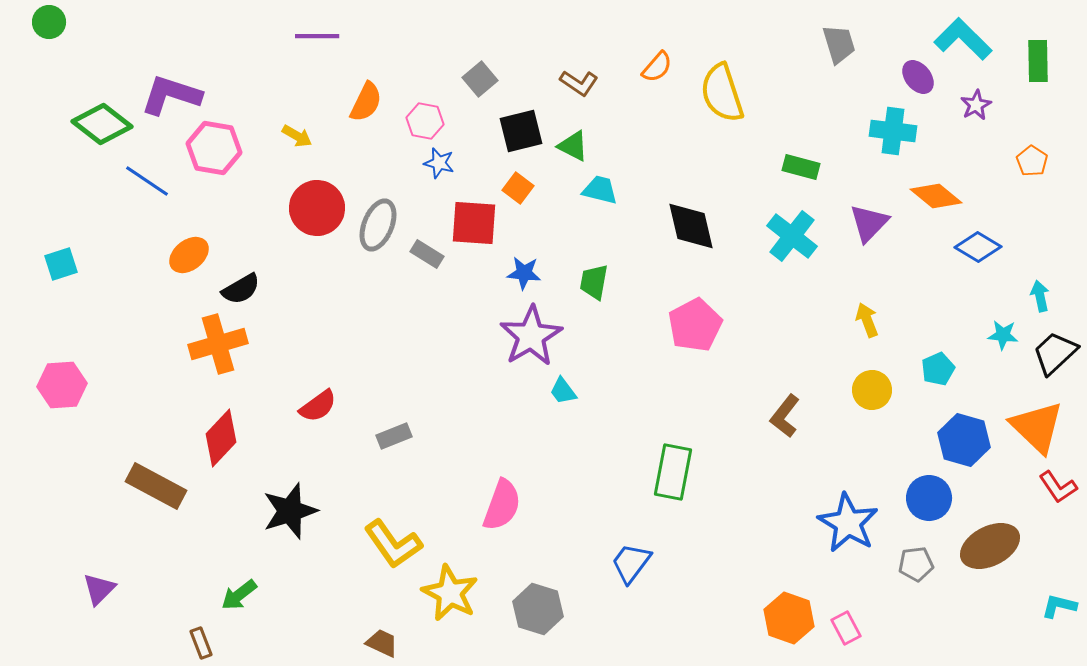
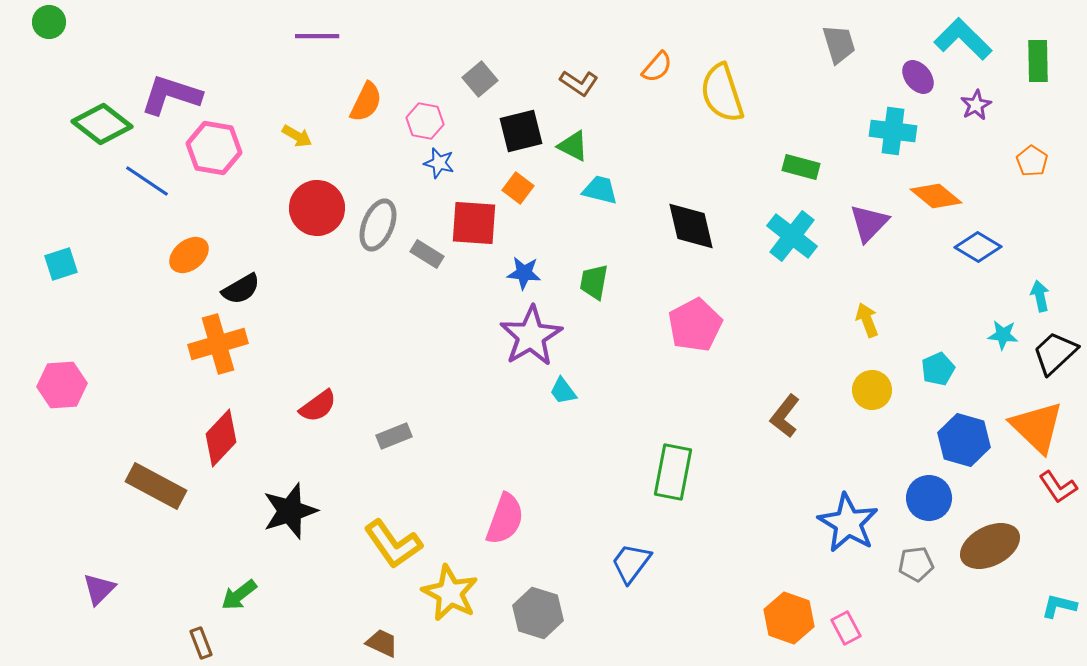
pink semicircle at (502, 505): moved 3 px right, 14 px down
gray hexagon at (538, 609): moved 4 px down
